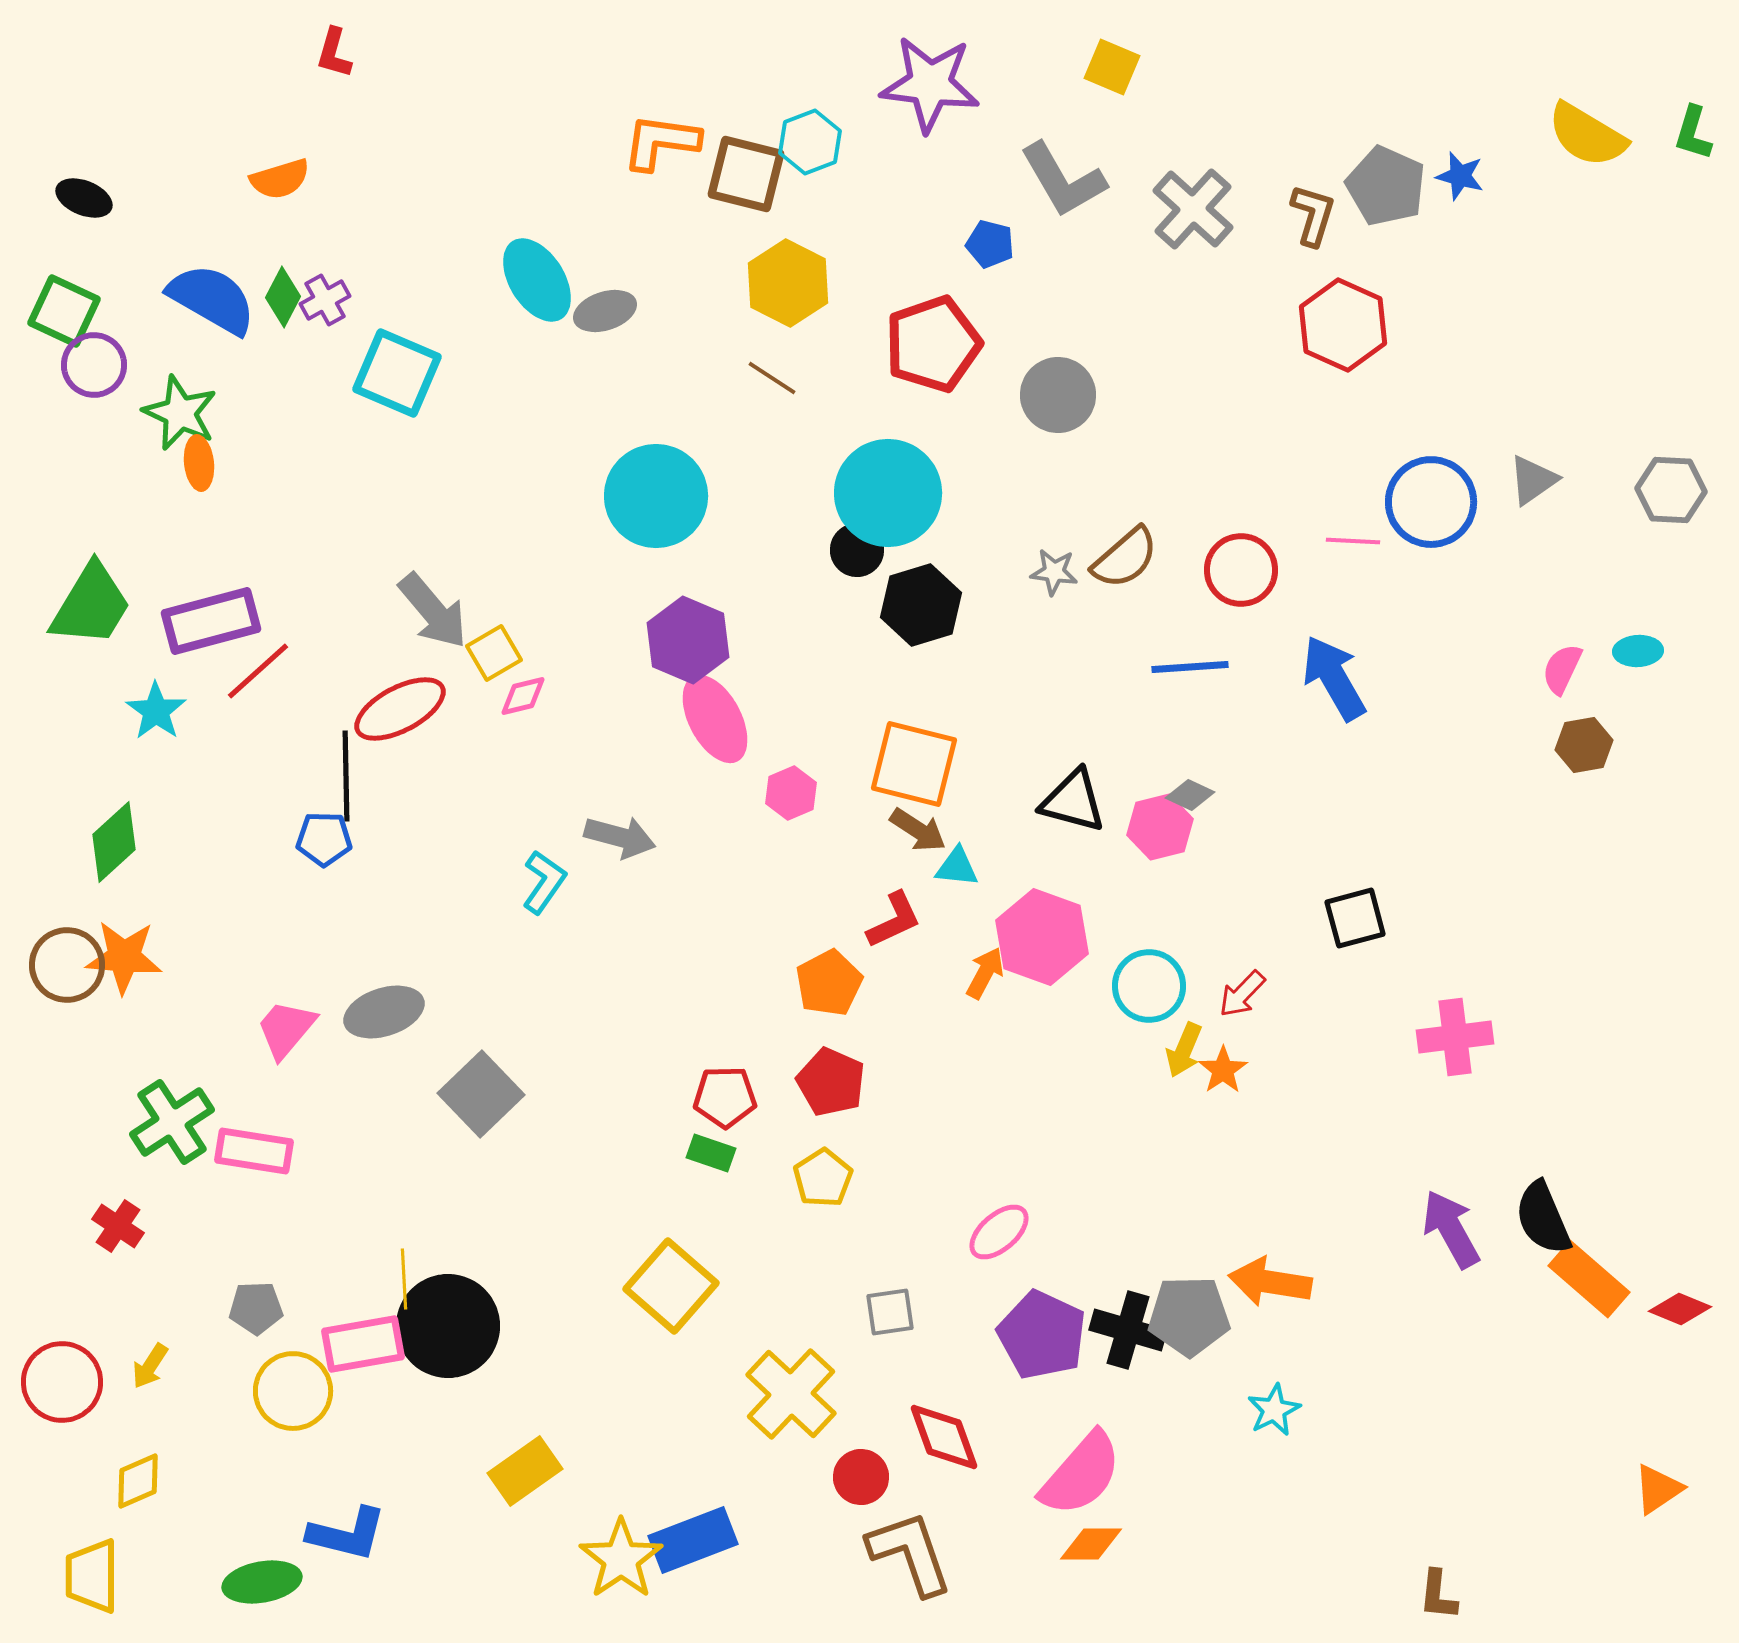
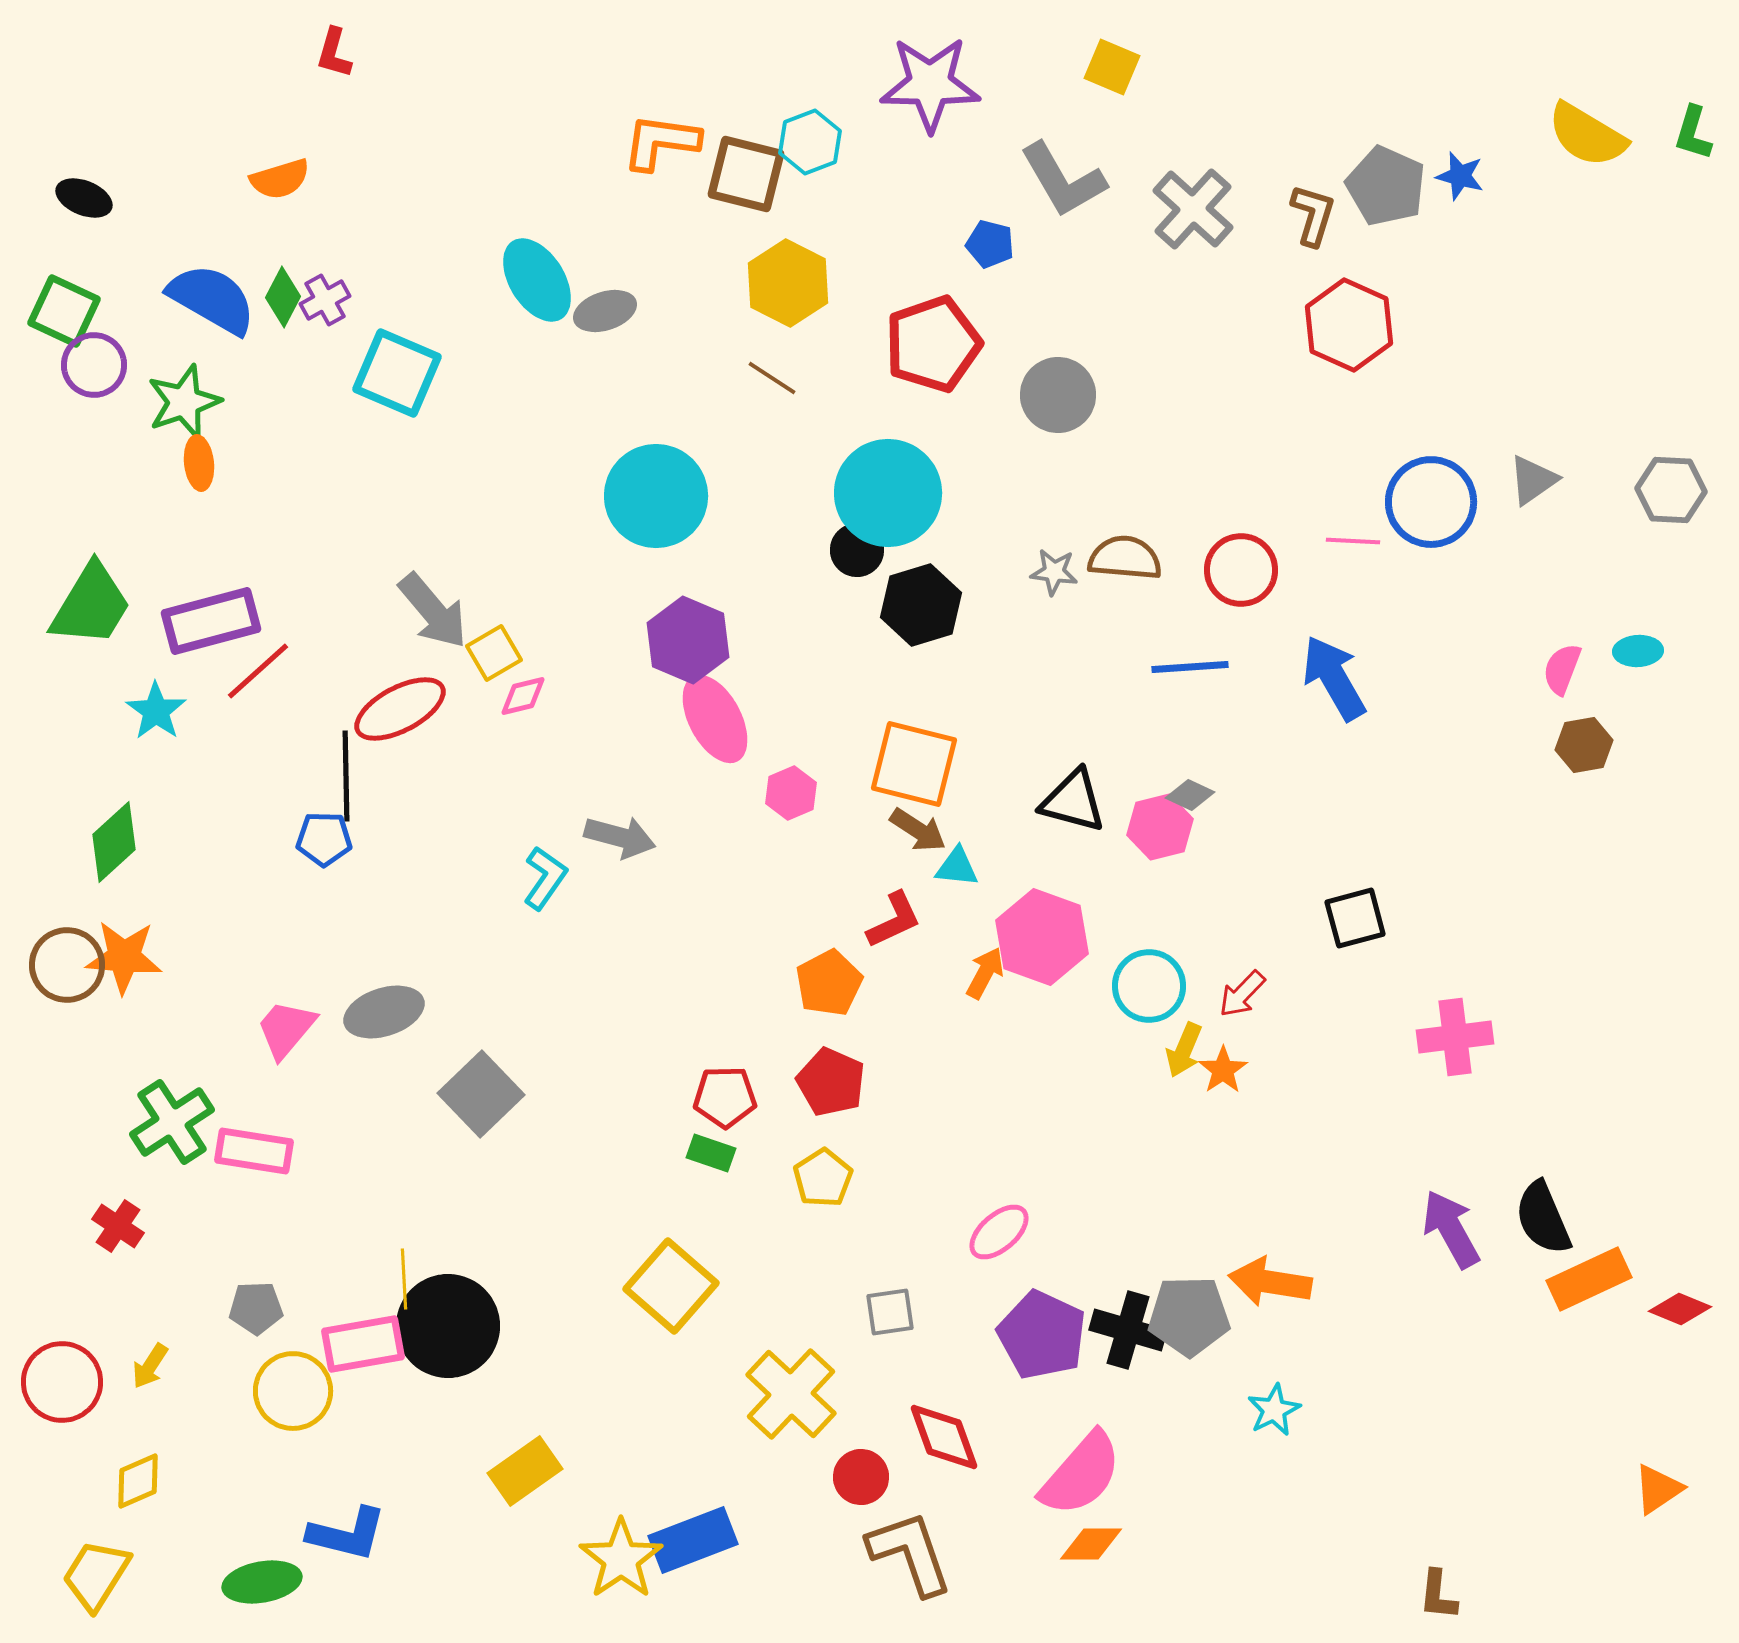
purple star at (930, 84): rotated 6 degrees counterclockwise
red hexagon at (1343, 325): moved 6 px right
green star at (180, 413): moved 4 px right, 11 px up; rotated 28 degrees clockwise
brown semicircle at (1125, 558): rotated 134 degrees counterclockwise
pink semicircle at (1562, 669): rotated 4 degrees counterclockwise
cyan L-shape at (544, 882): moved 1 px right, 4 px up
orange rectangle at (1589, 1279): rotated 66 degrees counterclockwise
yellow trapezoid at (92, 1576): moved 4 px right, 1 px up; rotated 32 degrees clockwise
